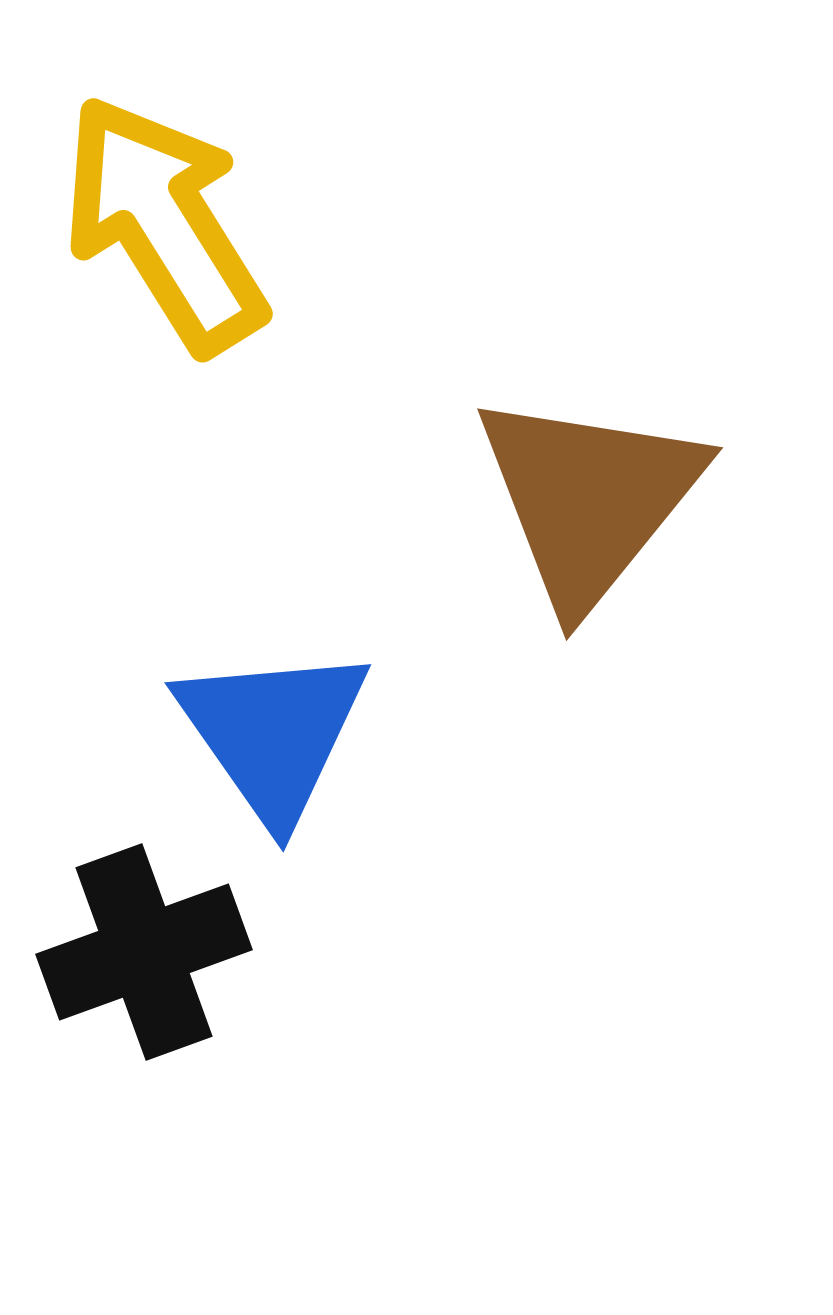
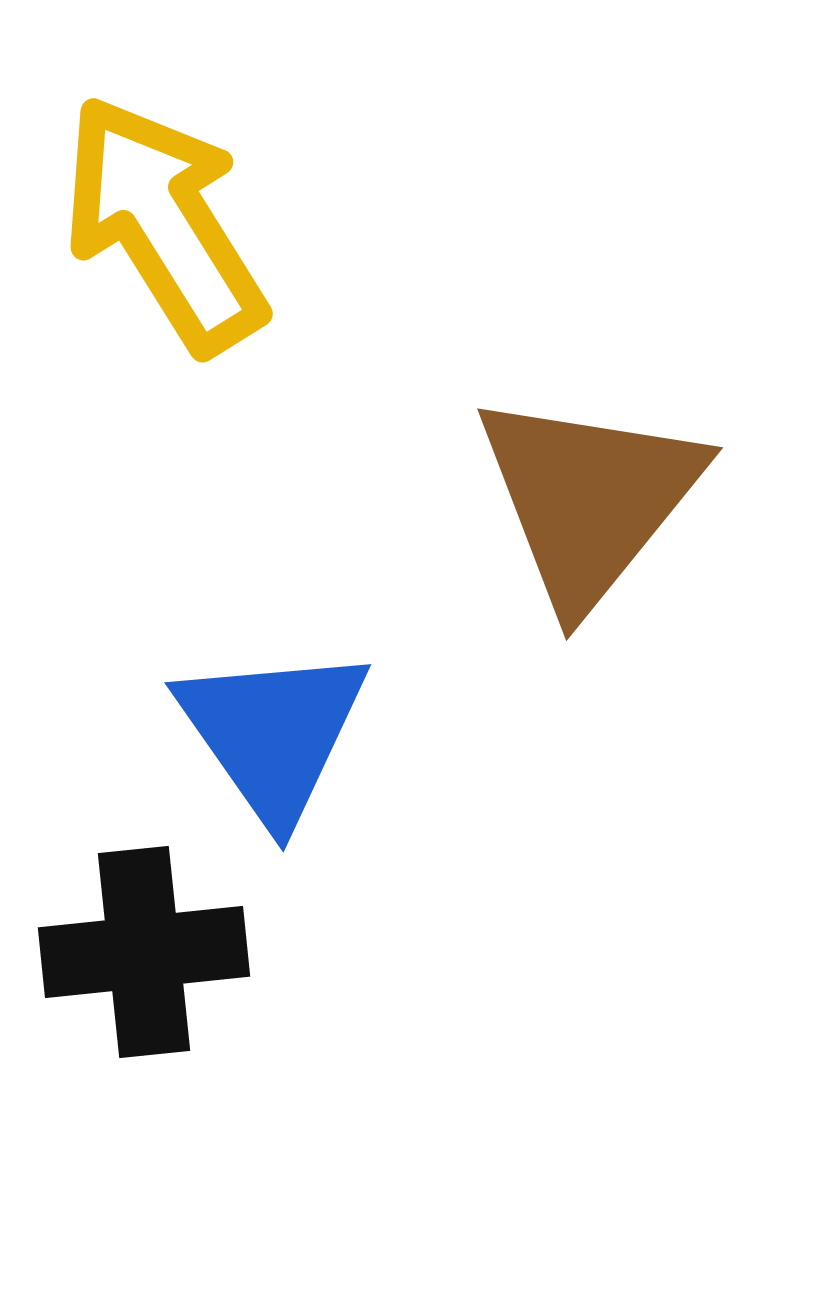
black cross: rotated 14 degrees clockwise
